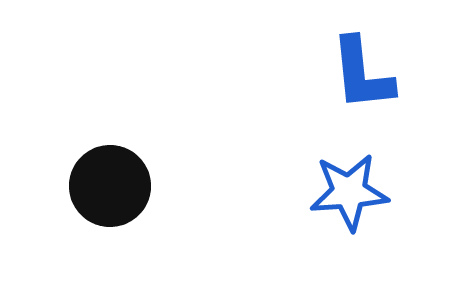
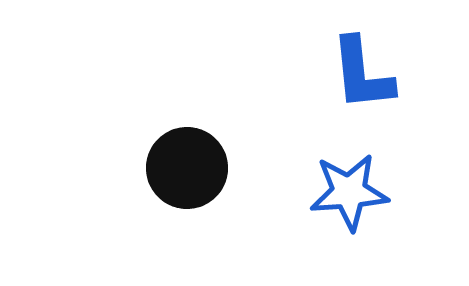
black circle: moved 77 px right, 18 px up
